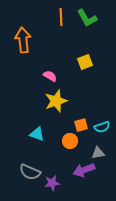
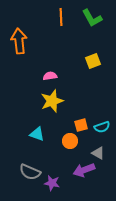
green L-shape: moved 5 px right
orange arrow: moved 4 px left, 1 px down
yellow square: moved 8 px right, 1 px up
pink semicircle: rotated 40 degrees counterclockwise
yellow star: moved 4 px left
gray triangle: rotated 40 degrees clockwise
purple star: rotated 21 degrees clockwise
